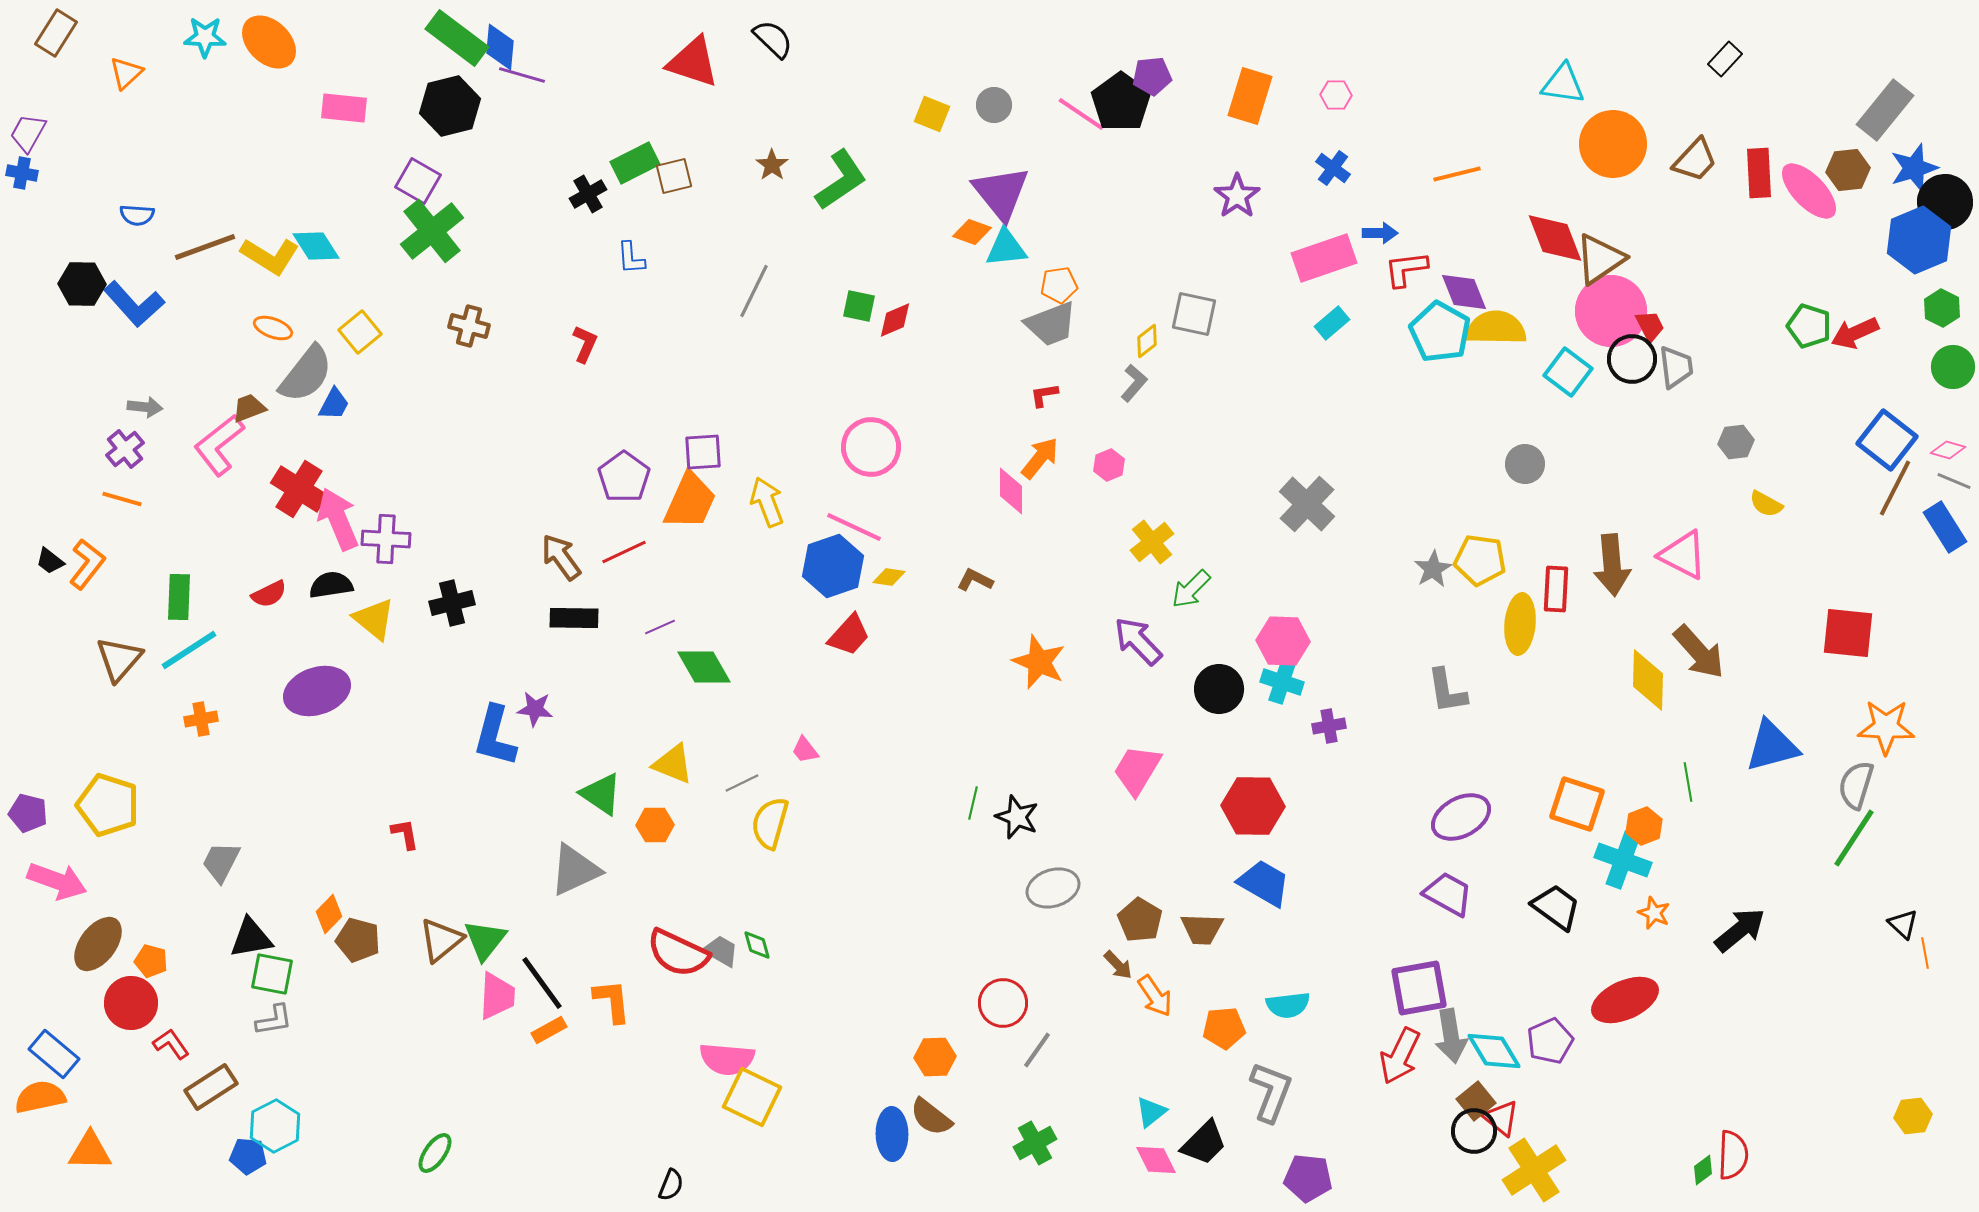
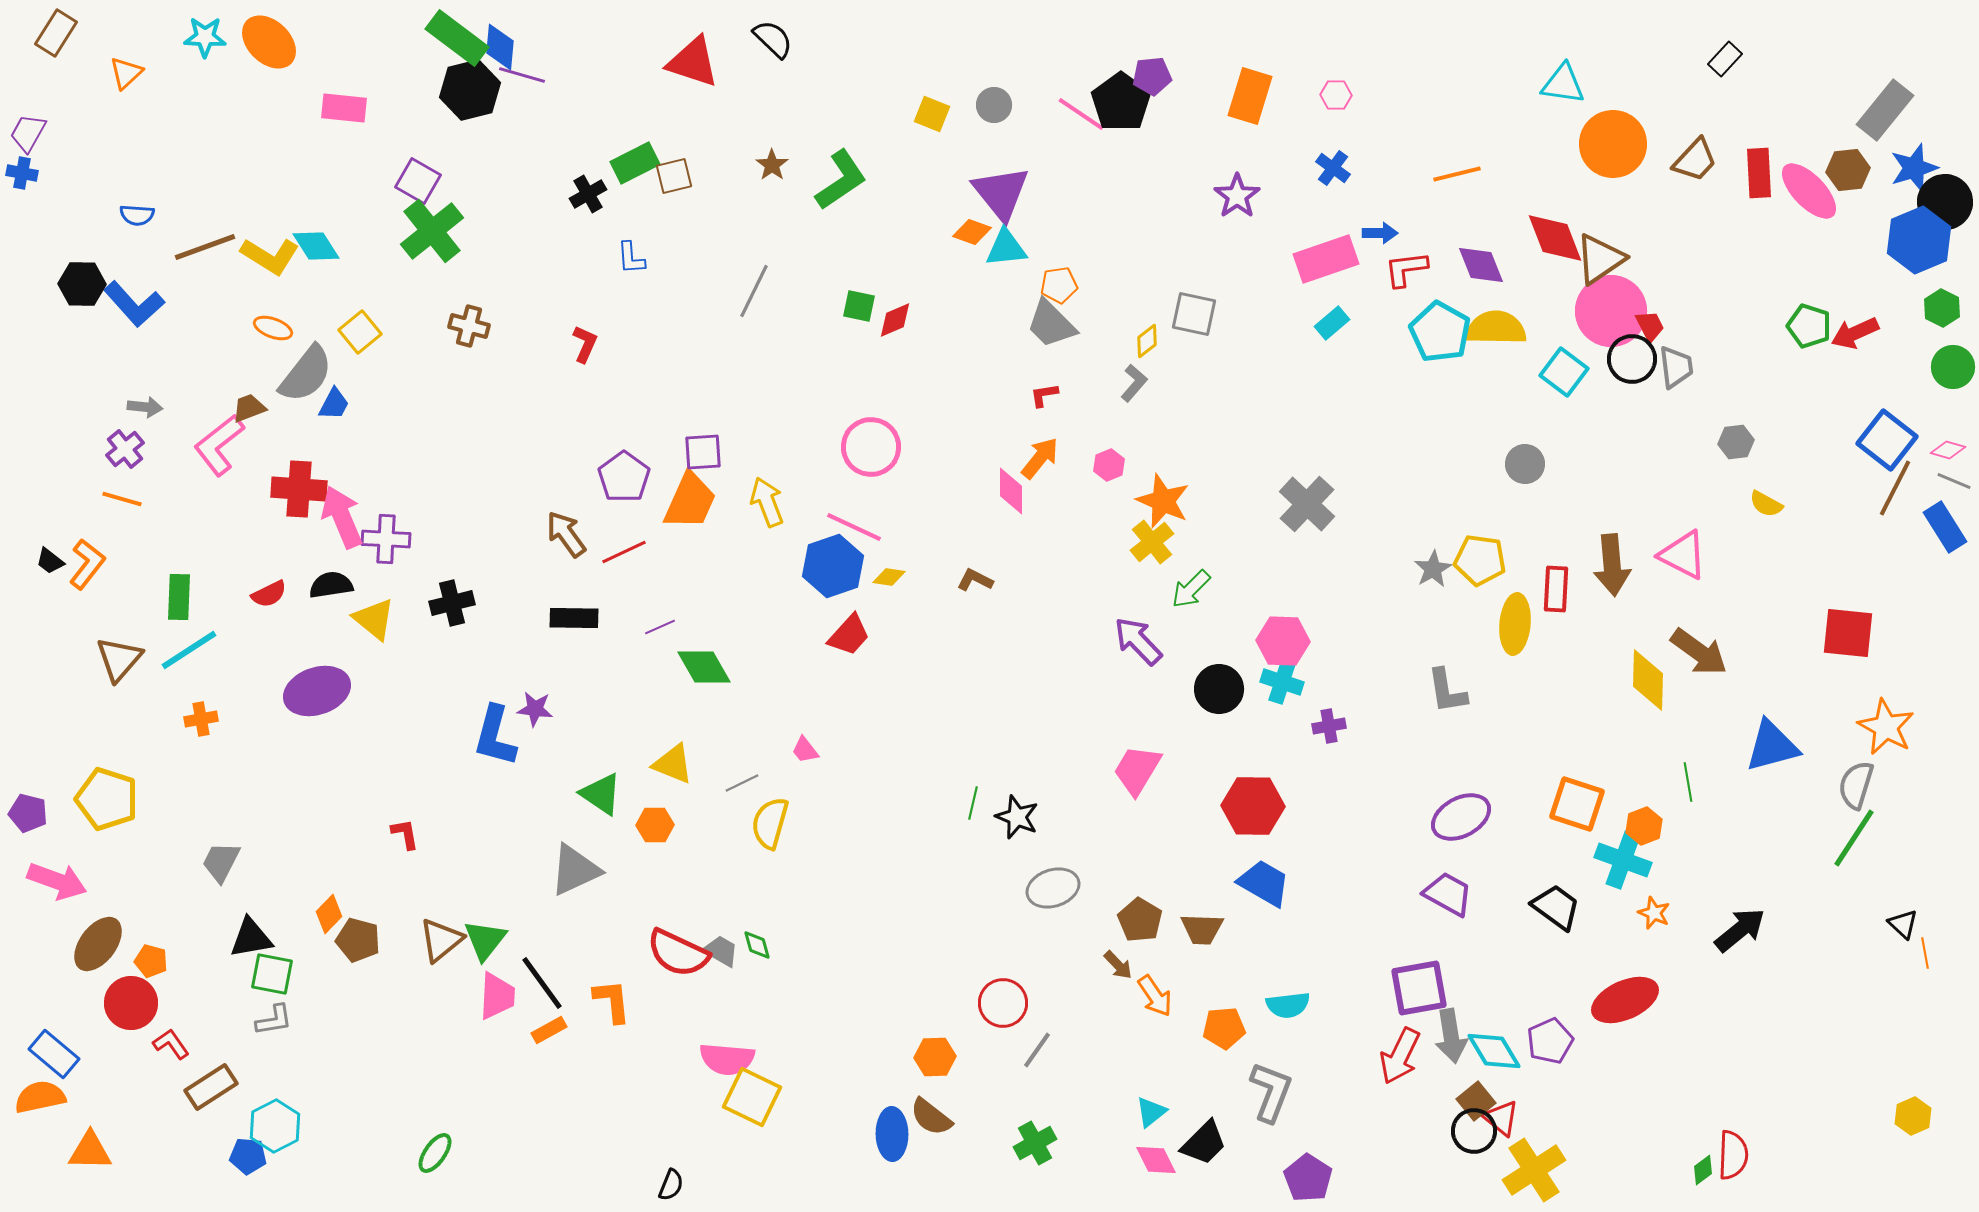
black hexagon at (450, 106): moved 20 px right, 16 px up
pink rectangle at (1324, 258): moved 2 px right, 1 px down
purple diamond at (1464, 292): moved 17 px right, 27 px up
gray trapezoid at (1051, 324): rotated 66 degrees clockwise
cyan square at (1568, 372): moved 4 px left
red cross at (299, 489): rotated 28 degrees counterclockwise
pink arrow at (338, 519): moved 4 px right, 2 px up
brown arrow at (561, 557): moved 5 px right, 23 px up
yellow ellipse at (1520, 624): moved 5 px left
brown arrow at (1699, 652): rotated 12 degrees counterclockwise
orange star at (1039, 662): moved 124 px right, 161 px up
orange star at (1886, 727): rotated 26 degrees clockwise
yellow pentagon at (108, 805): moved 1 px left, 6 px up
yellow hexagon at (1913, 1116): rotated 18 degrees counterclockwise
purple pentagon at (1308, 1178): rotated 27 degrees clockwise
